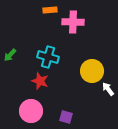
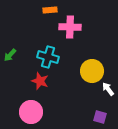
pink cross: moved 3 px left, 5 px down
pink circle: moved 1 px down
purple square: moved 34 px right
